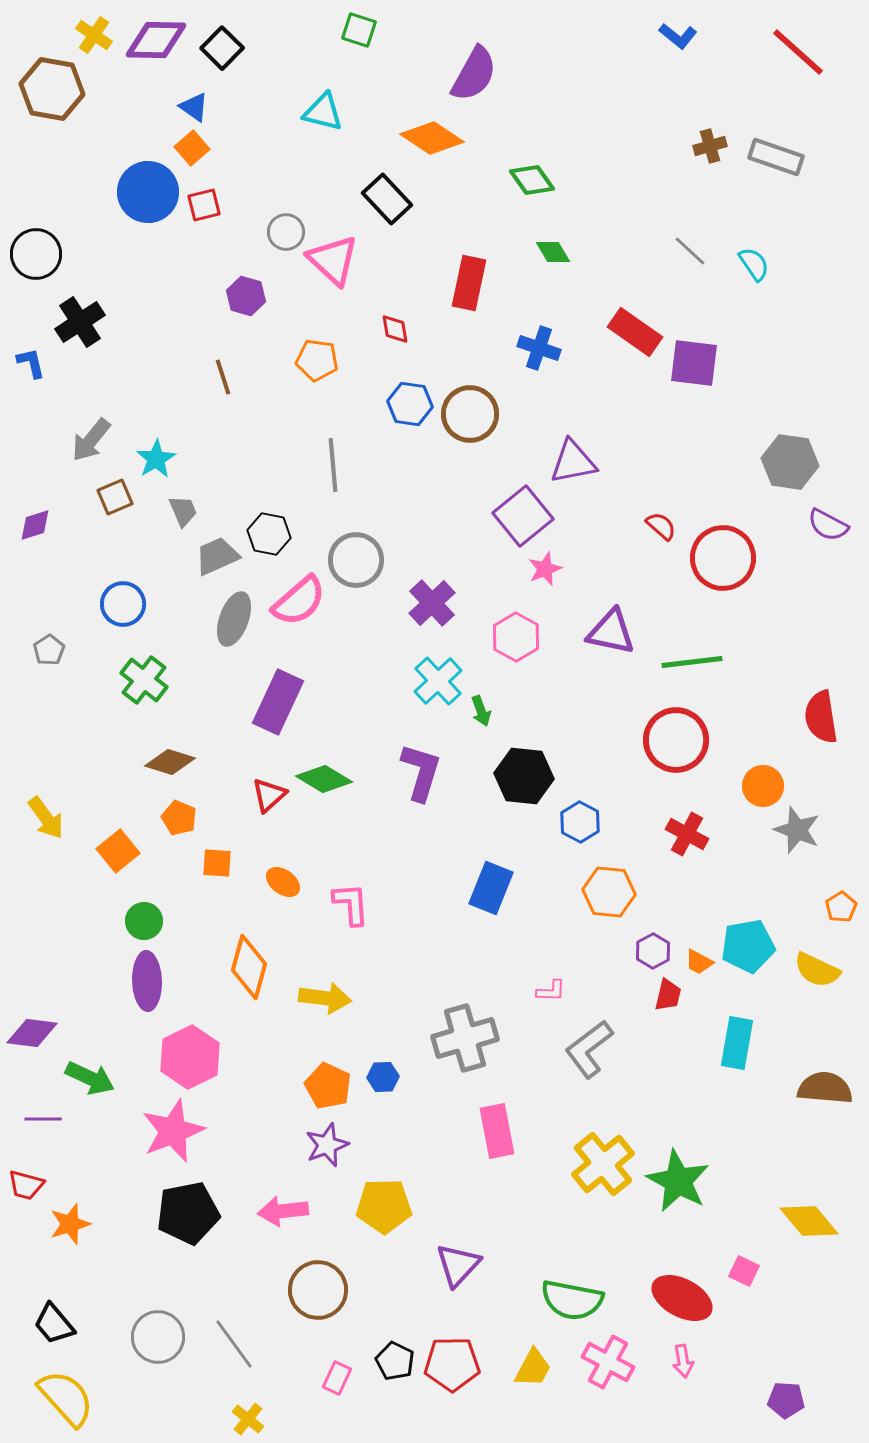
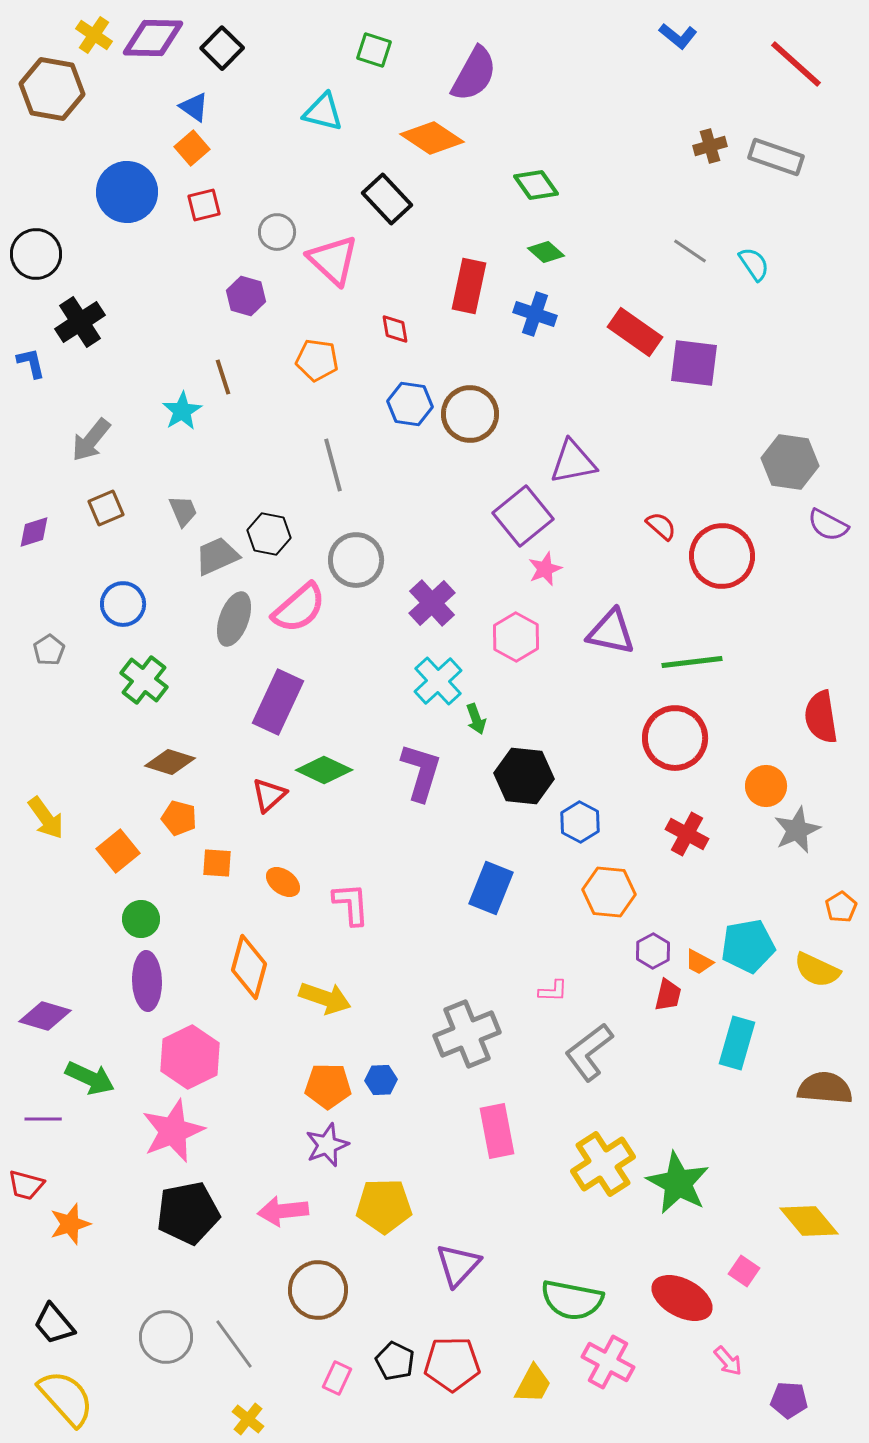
green square at (359, 30): moved 15 px right, 20 px down
purple diamond at (156, 40): moved 3 px left, 2 px up
red line at (798, 52): moved 2 px left, 12 px down
green diamond at (532, 180): moved 4 px right, 5 px down
blue circle at (148, 192): moved 21 px left
gray circle at (286, 232): moved 9 px left
gray line at (690, 251): rotated 9 degrees counterclockwise
green diamond at (553, 252): moved 7 px left; rotated 18 degrees counterclockwise
red rectangle at (469, 283): moved 3 px down
blue cross at (539, 348): moved 4 px left, 34 px up
cyan star at (156, 459): moved 26 px right, 48 px up
gray line at (333, 465): rotated 10 degrees counterclockwise
brown square at (115, 497): moved 9 px left, 11 px down
purple diamond at (35, 525): moved 1 px left, 7 px down
red circle at (723, 558): moved 1 px left, 2 px up
pink semicircle at (299, 601): moved 7 px down
green arrow at (481, 711): moved 5 px left, 8 px down
red circle at (676, 740): moved 1 px left, 2 px up
green diamond at (324, 779): moved 9 px up; rotated 6 degrees counterclockwise
orange circle at (763, 786): moved 3 px right
orange pentagon at (179, 818): rotated 8 degrees counterclockwise
gray star at (797, 830): rotated 27 degrees clockwise
green circle at (144, 921): moved 3 px left, 2 px up
pink L-shape at (551, 991): moved 2 px right
yellow arrow at (325, 998): rotated 12 degrees clockwise
purple diamond at (32, 1033): moved 13 px right, 17 px up; rotated 9 degrees clockwise
gray cross at (465, 1038): moved 2 px right, 4 px up; rotated 6 degrees counterclockwise
cyan rectangle at (737, 1043): rotated 6 degrees clockwise
gray L-shape at (589, 1049): moved 3 px down
blue hexagon at (383, 1077): moved 2 px left, 3 px down
orange pentagon at (328, 1086): rotated 24 degrees counterclockwise
yellow cross at (603, 1164): rotated 6 degrees clockwise
green star at (678, 1181): moved 2 px down
pink square at (744, 1271): rotated 8 degrees clockwise
gray circle at (158, 1337): moved 8 px right
pink arrow at (683, 1361): moved 45 px right; rotated 32 degrees counterclockwise
yellow trapezoid at (533, 1368): moved 16 px down
purple pentagon at (786, 1400): moved 3 px right
